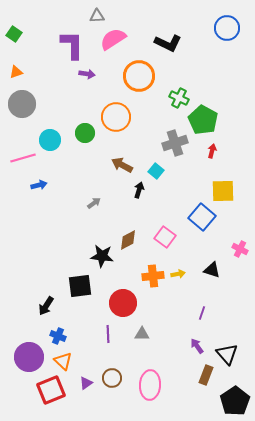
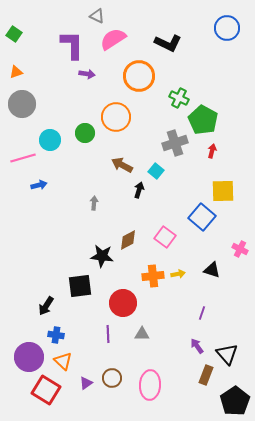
gray triangle at (97, 16): rotated 28 degrees clockwise
gray arrow at (94, 203): rotated 48 degrees counterclockwise
blue cross at (58, 336): moved 2 px left, 1 px up; rotated 14 degrees counterclockwise
red square at (51, 390): moved 5 px left; rotated 36 degrees counterclockwise
